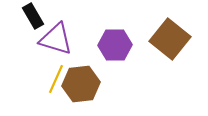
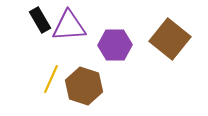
black rectangle: moved 7 px right, 4 px down
purple triangle: moved 13 px right, 13 px up; rotated 21 degrees counterclockwise
yellow line: moved 5 px left
brown hexagon: moved 3 px right, 2 px down; rotated 24 degrees clockwise
